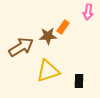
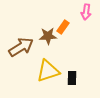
pink arrow: moved 2 px left
black rectangle: moved 7 px left, 3 px up
